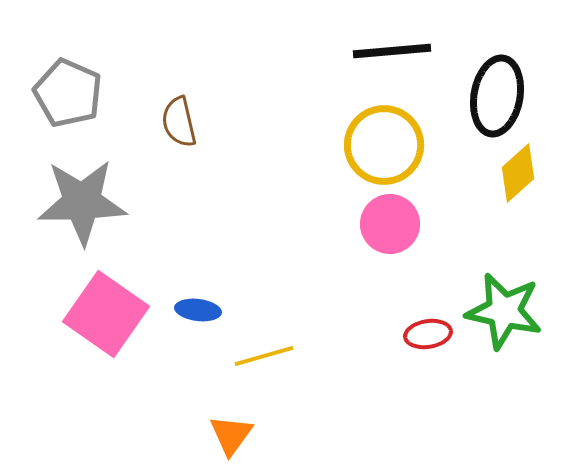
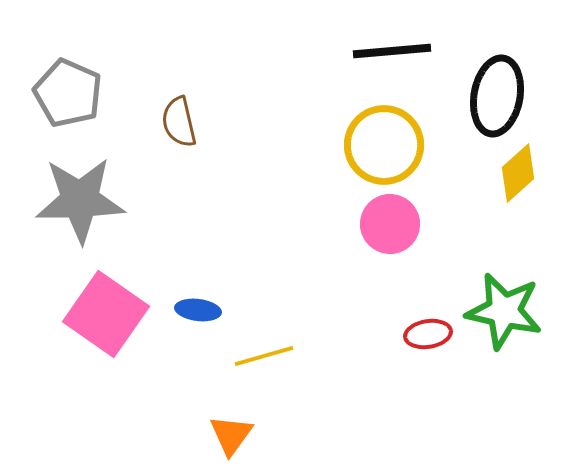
gray star: moved 2 px left, 2 px up
